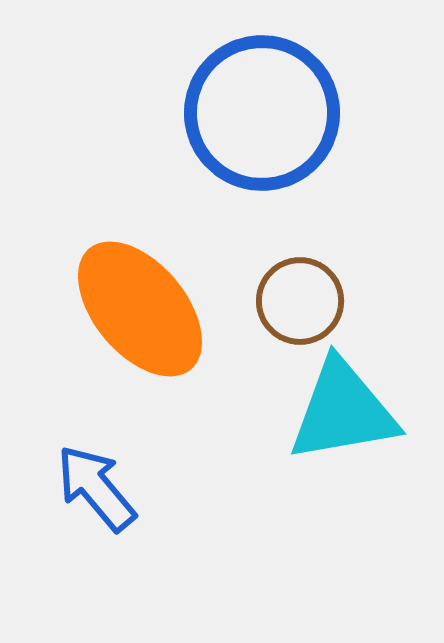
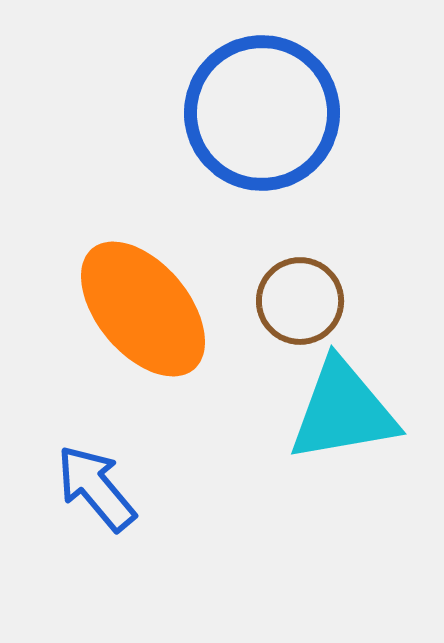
orange ellipse: moved 3 px right
